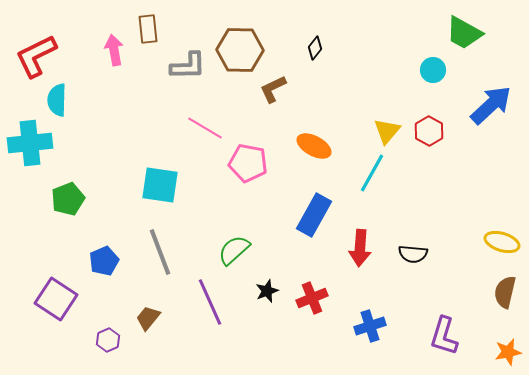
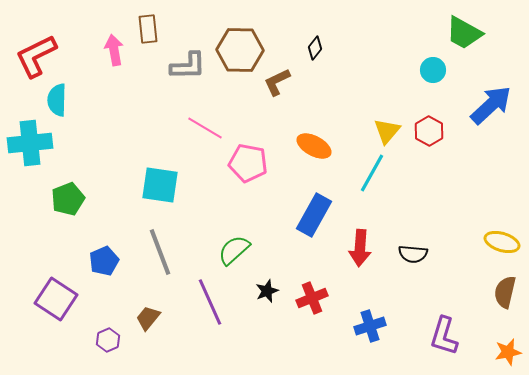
brown L-shape: moved 4 px right, 7 px up
